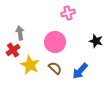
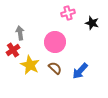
black star: moved 4 px left, 18 px up
